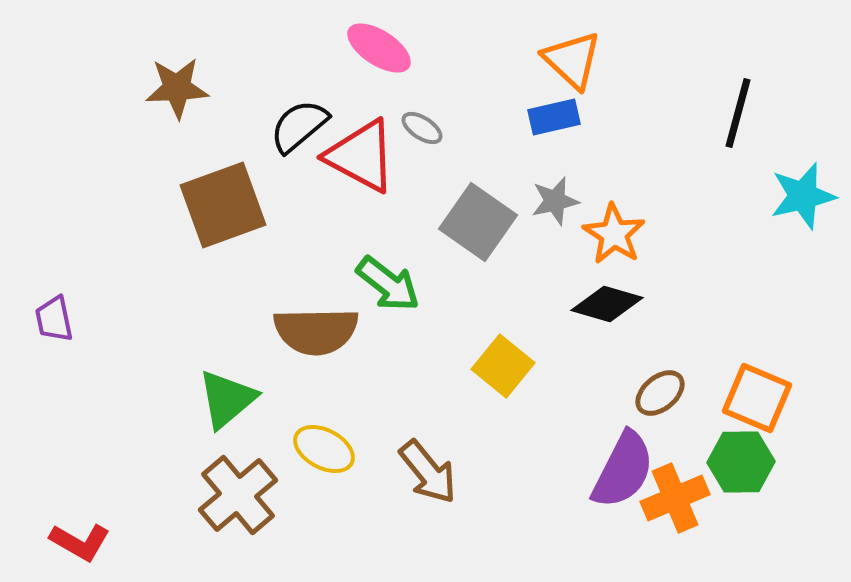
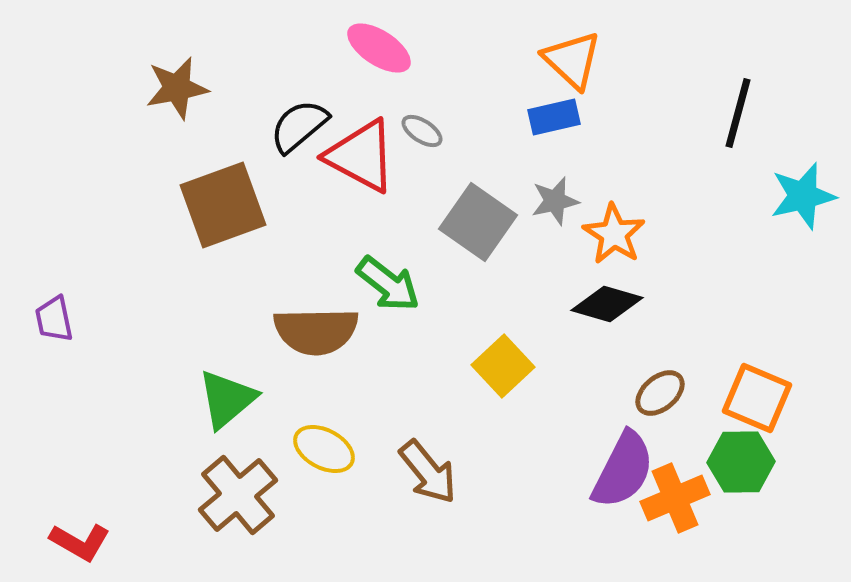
brown star: rotated 8 degrees counterclockwise
gray ellipse: moved 3 px down
yellow square: rotated 8 degrees clockwise
